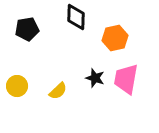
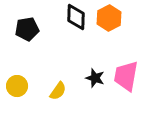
orange hexagon: moved 6 px left, 20 px up; rotated 15 degrees counterclockwise
pink trapezoid: moved 3 px up
yellow semicircle: rotated 12 degrees counterclockwise
